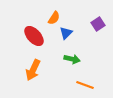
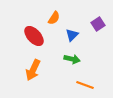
blue triangle: moved 6 px right, 2 px down
